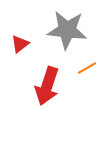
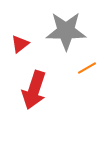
gray star: moved 1 px left, 1 px down; rotated 6 degrees counterclockwise
red arrow: moved 13 px left, 4 px down
